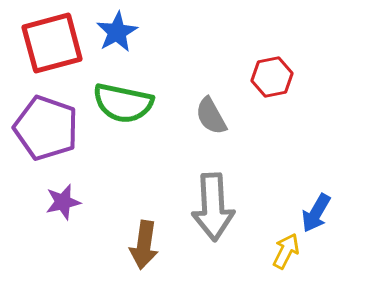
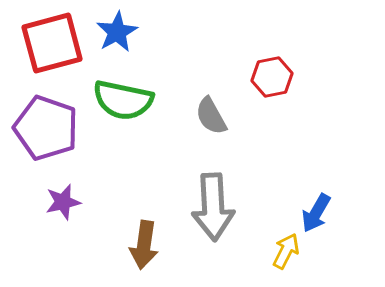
green semicircle: moved 3 px up
